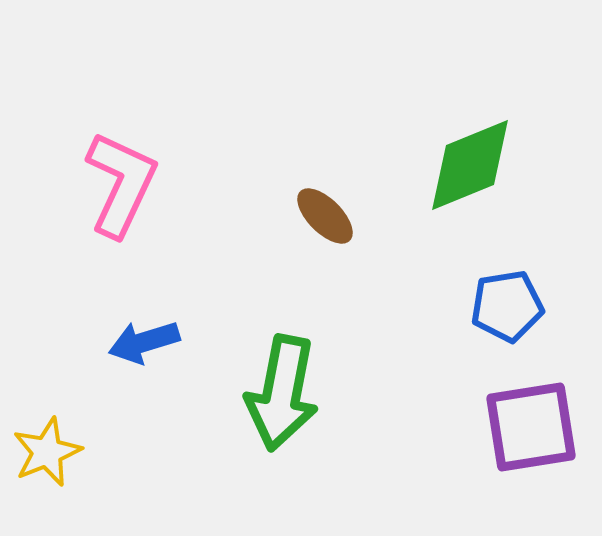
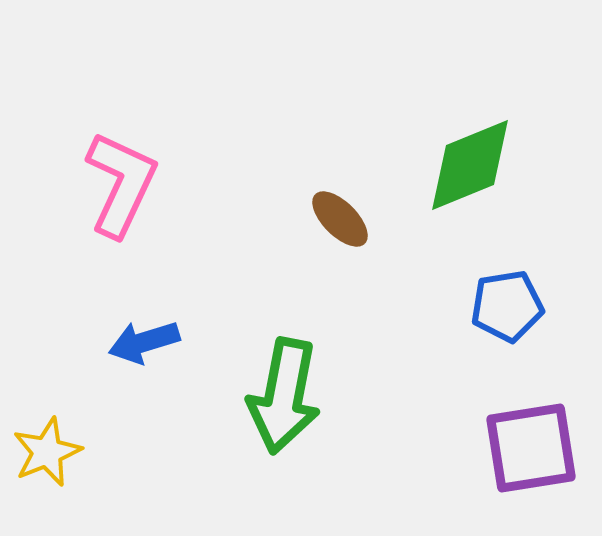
brown ellipse: moved 15 px right, 3 px down
green arrow: moved 2 px right, 3 px down
purple square: moved 21 px down
